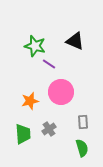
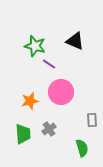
gray rectangle: moved 9 px right, 2 px up
